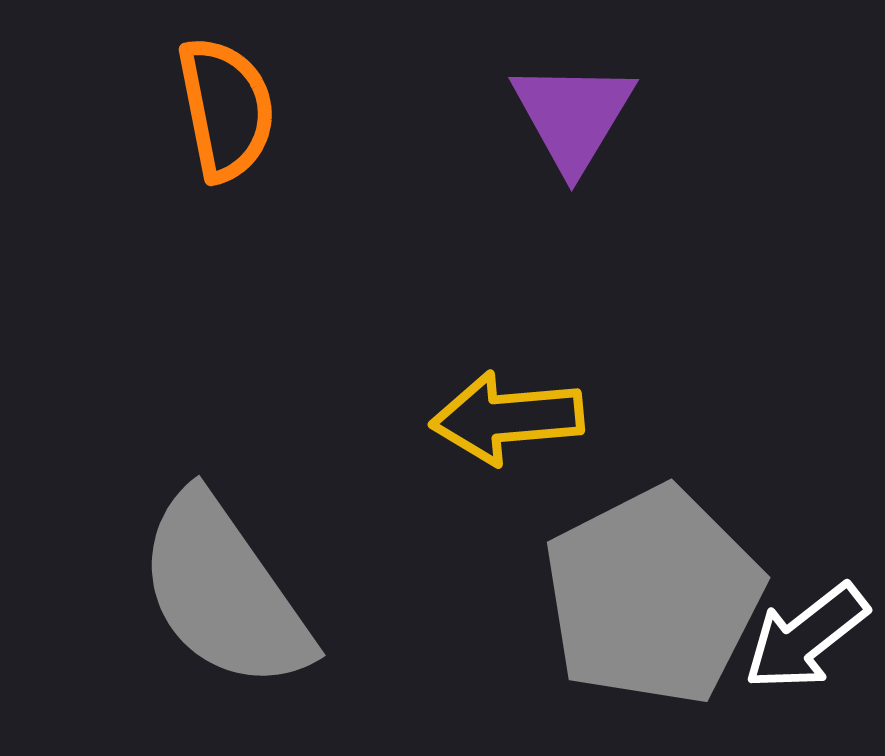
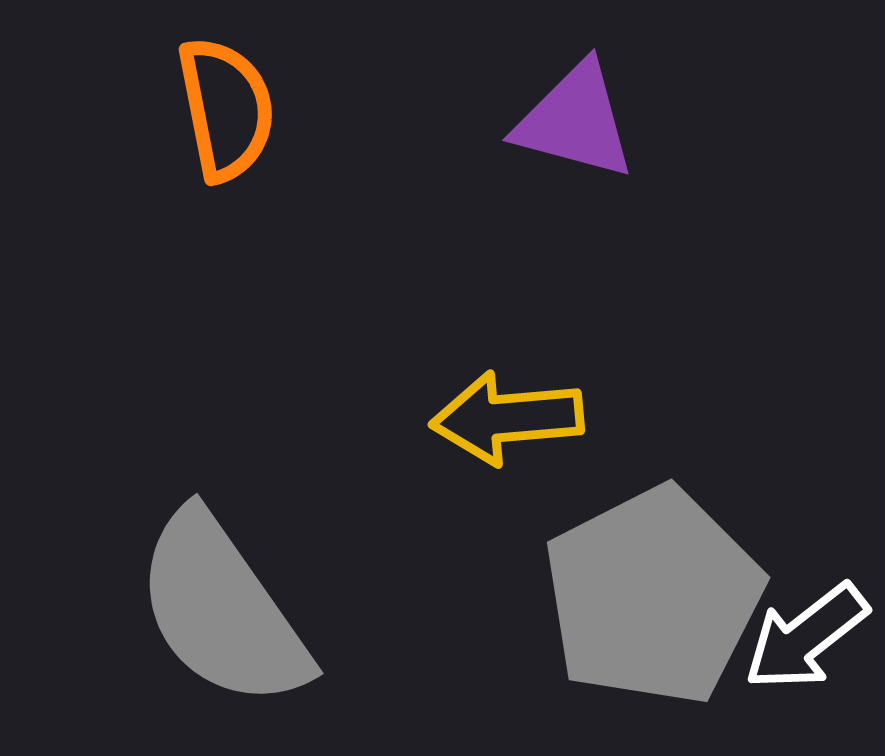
purple triangle: moved 2 px right, 5 px down; rotated 46 degrees counterclockwise
gray semicircle: moved 2 px left, 18 px down
